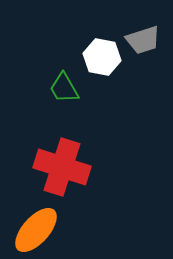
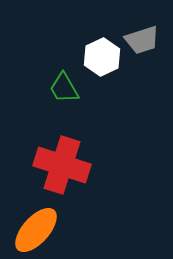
gray trapezoid: moved 1 px left
white hexagon: rotated 24 degrees clockwise
red cross: moved 2 px up
